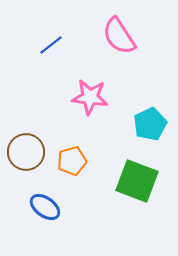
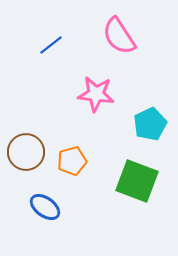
pink star: moved 6 px right, 3 px up
